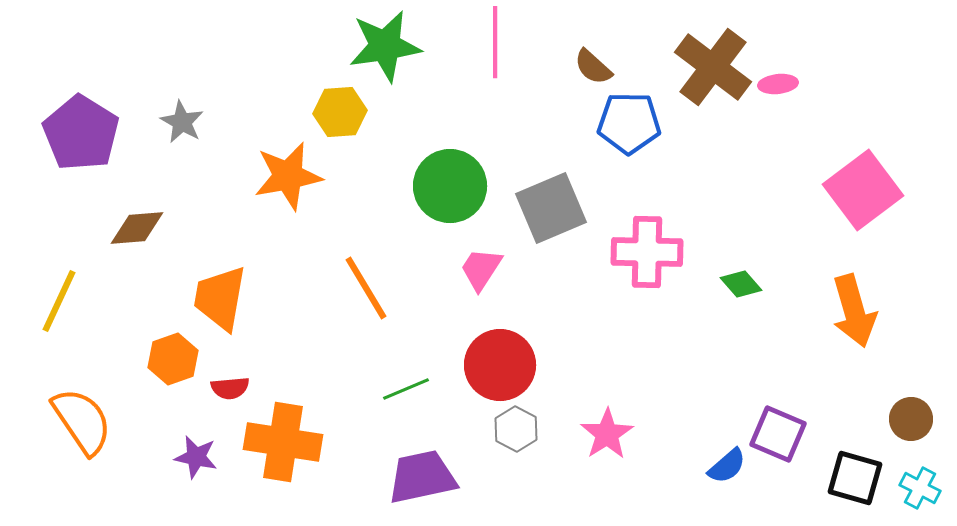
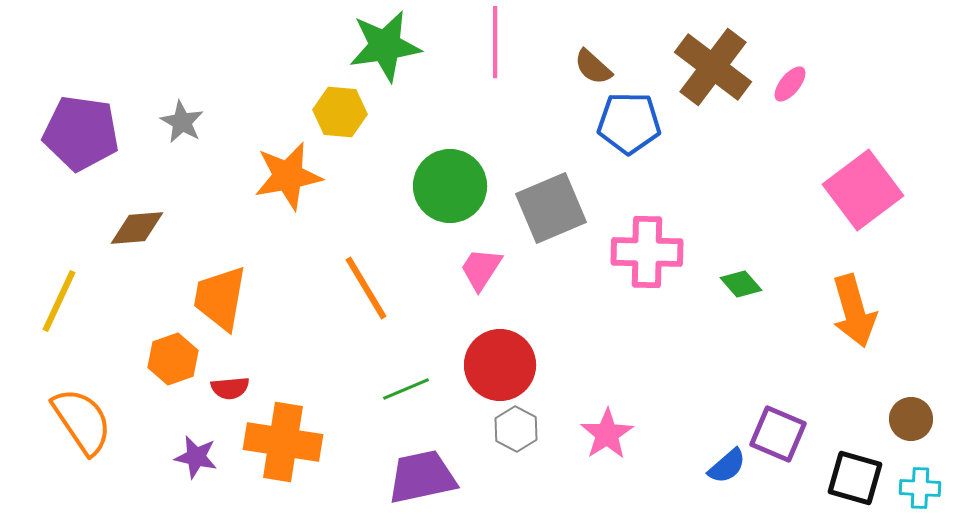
pink ellipse: moved 12 px right; rotated 45 degrees counterclockwise
yellow hexagon: rotated 9 degrees clockwise
purple pentagon: rotated 24 degrees counterclockwise
cyan cross: rotated 24 degrees counterclockwise
